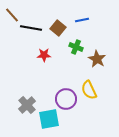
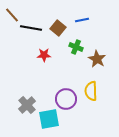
yellow semicircle: moved 2 px right, 1 px down; rotated 24 degrees clockwise
